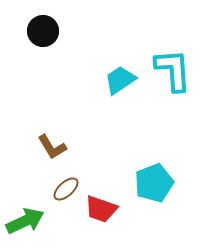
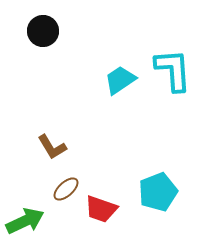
cyan pentagon: moved 4 px right, 9 px down
